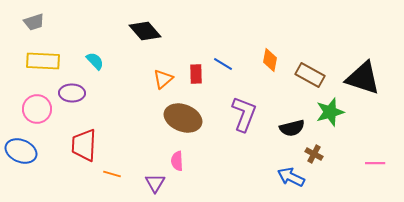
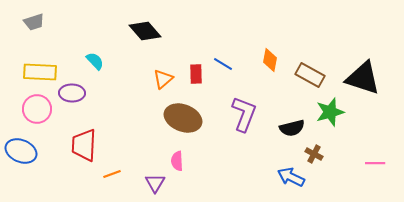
yellow rectangle: moved 3 px left, 11 px down
orange line: rotated 36 degrees counterclockwise
